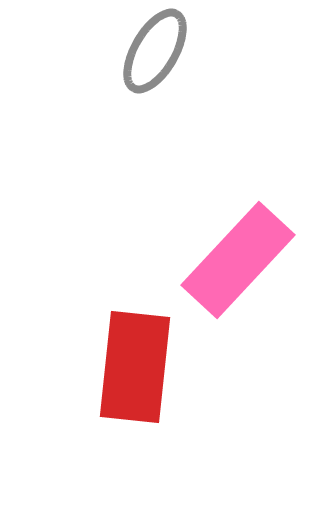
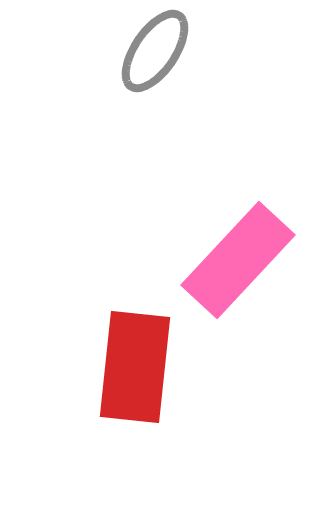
gray ellipse: rotated 4 degrees clockwise
